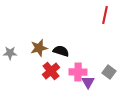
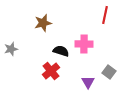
brown star: moved 4 px right, 25 px up
gray star: moved 1 px right, 4 px up; rotated 16 degrees counterclockwise
pink cross: moved 6 px right, 28 px up
